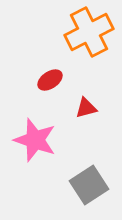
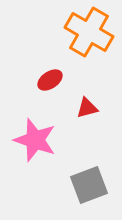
orange cross: rotated 33 degrees counterclockwise
red triangle: moved 1 px right
gray square: rotated 12 degrees clockwise
